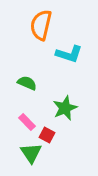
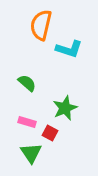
cyan L-shape: moved 5 px up
green semicircle: rotated 18 degrees clockwise
pink rectangle: rotated 30 degrees counterclockwise
red square: moved 3 px right, 2 px up
